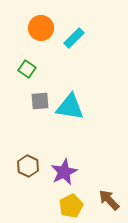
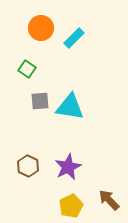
purple star: moved 4 px right, 5 px up
